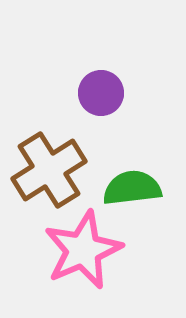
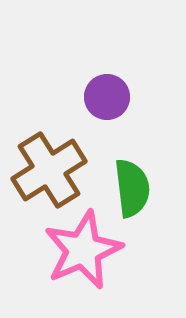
purple circle: moved 6 px right, 4 px down
green semicircle: rotated 90 degrees clockwise
